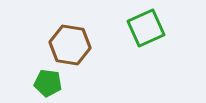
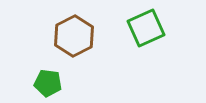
brown hexagon: moved 4 px right, 9 px up; rotated 24 degrees clockwise
